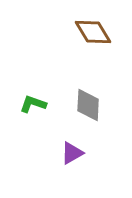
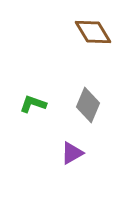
gray diamond: rotated 20 degrees clockwise
